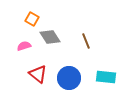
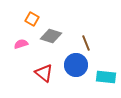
gray diamond: moved 1 px right, 1 px up; rotated 40 degrees counterclockwise
brown line: moved 2 px down
pink semicircle: moved 3 px left, 2 px up
red triangle: moved 6 px right, 1 px up
blue circle: moved 7 px right, 13 px up
